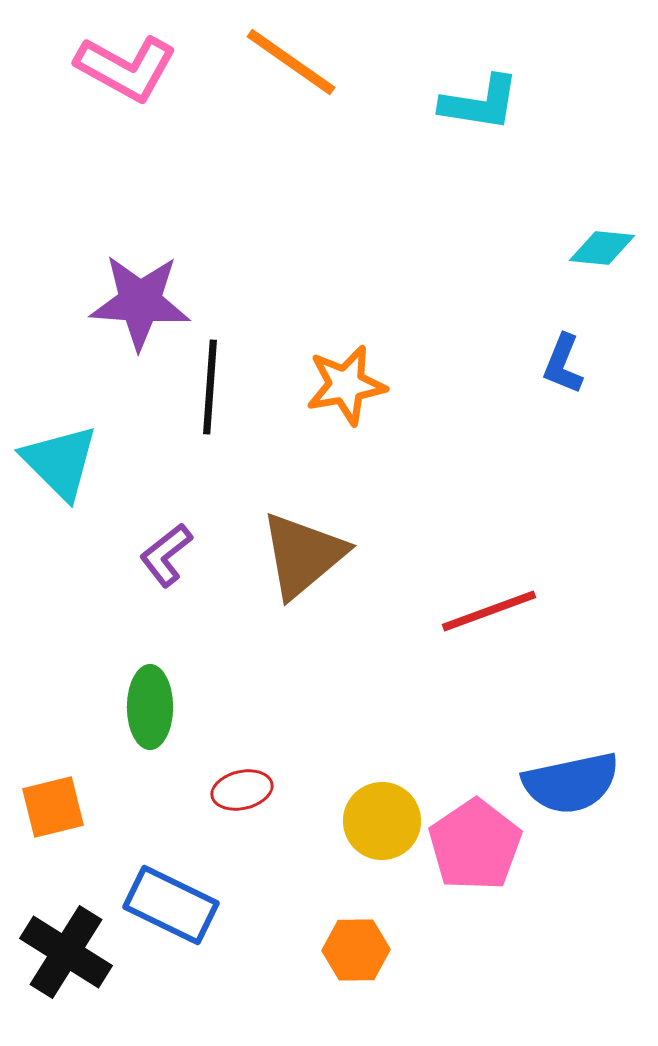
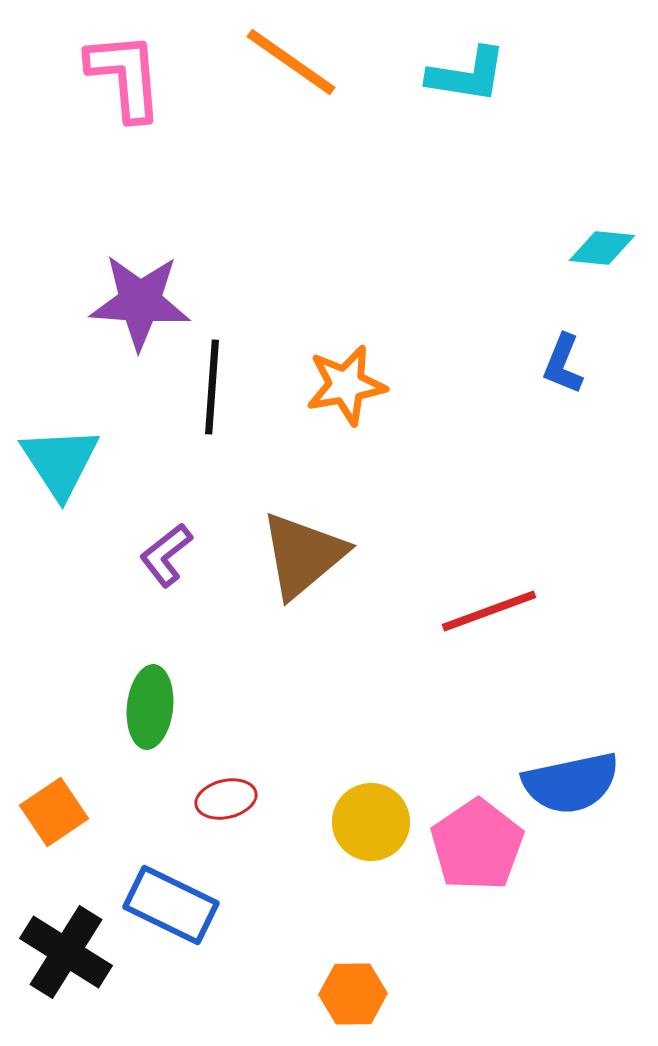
pink L-shape: moved 1 px left, 8 px down; rotated 124 degrees counterclockwise
cyan L-shape: moved 13 px left, 28 px up
black line: moved 2 px right
cyan triangle: rotated 12 degrees clockwise
green ellipse: rotated 6 degrees clockwise
red ellipse: moved 16 px left, 9 px down
orange square: moved 1 px right, 5 px down; rotated 20 degrees counterclockwise
yellow circle: moved 11 px left, 1 px down
pink pentagon: moved 2 px right
orange hexagon: moved 3 px left, 44 px down
